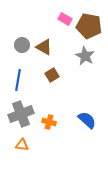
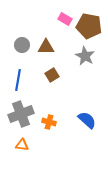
brown triangle: moved 2 px right; rotated 30 degrees counterclockwise
